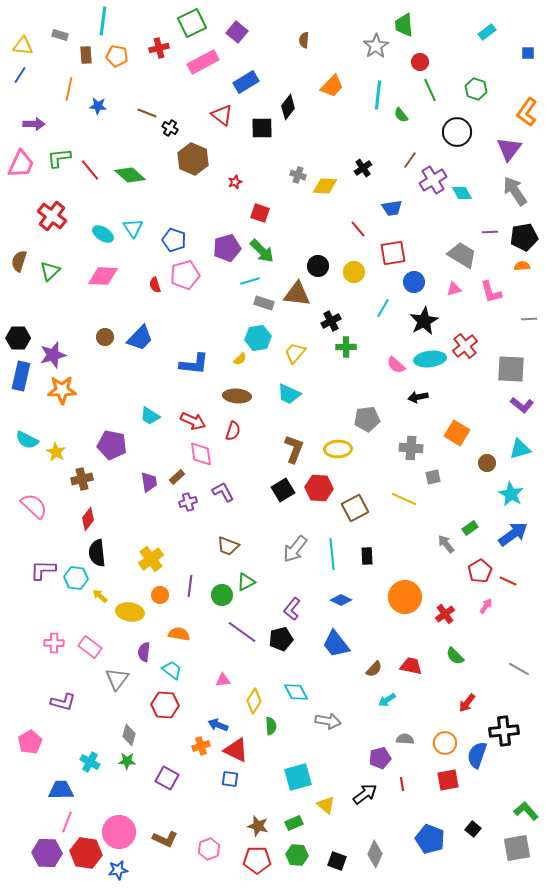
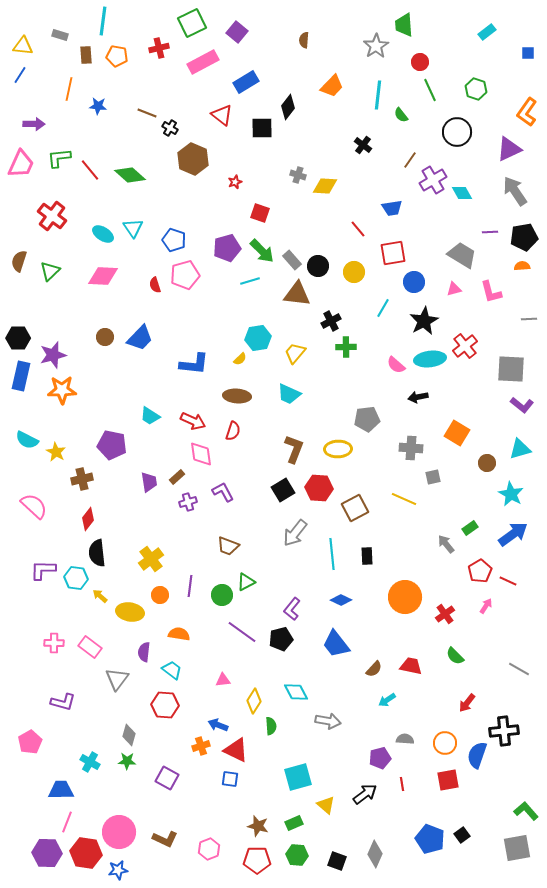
purple triangle at (509, 149): rotated 28 degrees clockwise
black cross at (363, 168): moved 23 px up; rotated 18 degrees counterclockwise
gray rectangle at (264, 303): moved 28 px right, 43 px up; rotated 30 degrees clockwise
gray arrow at (295, 549): moved 16 px up
black square at (473, 829): moved 11 px left, 6 px down; rotated 14 degrees clockwise
